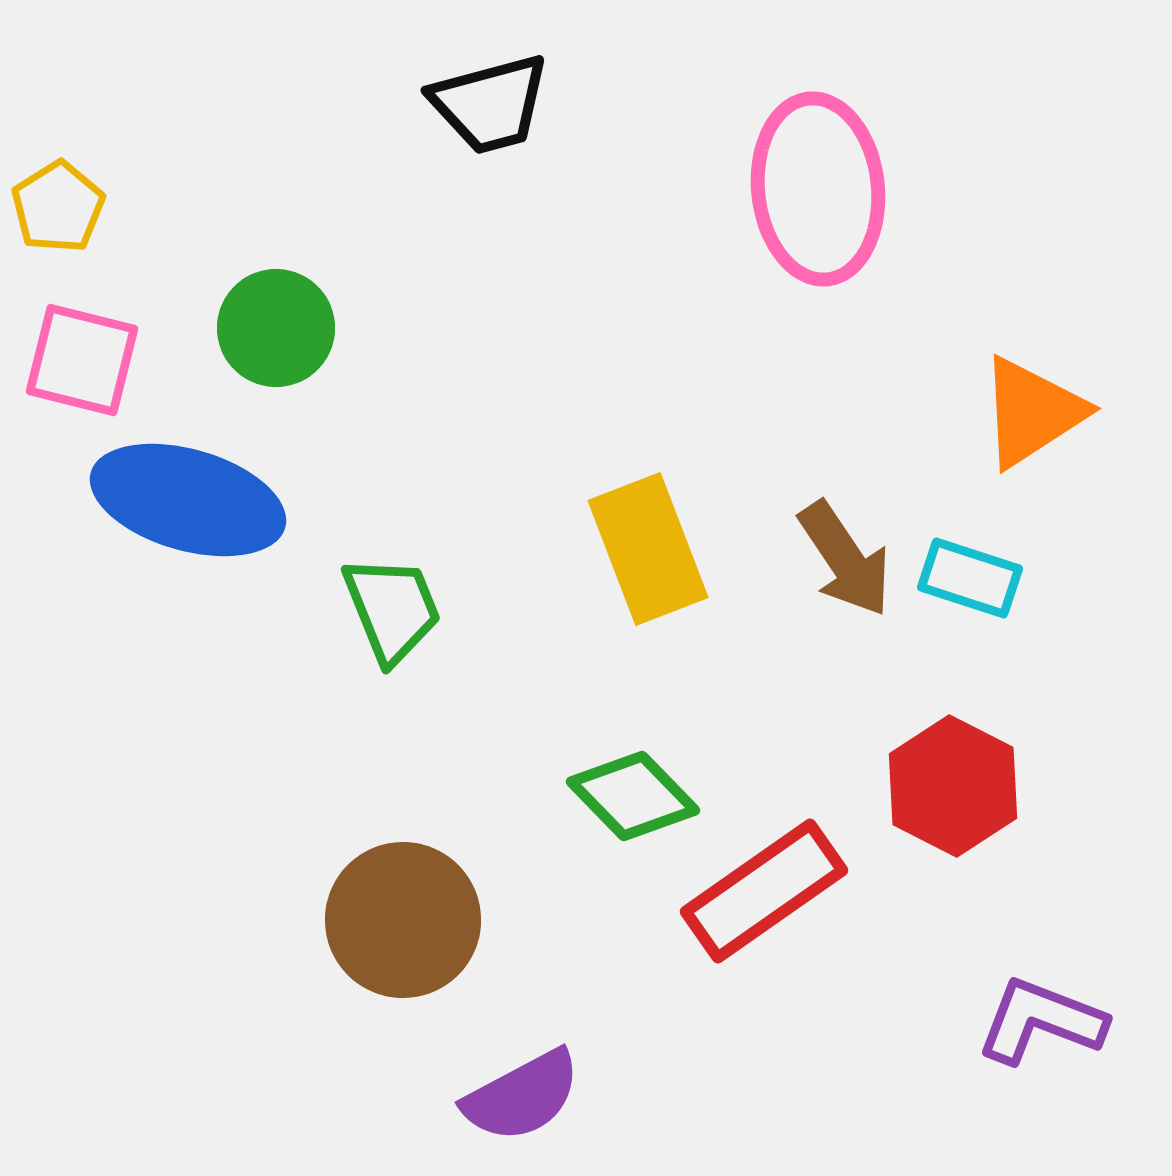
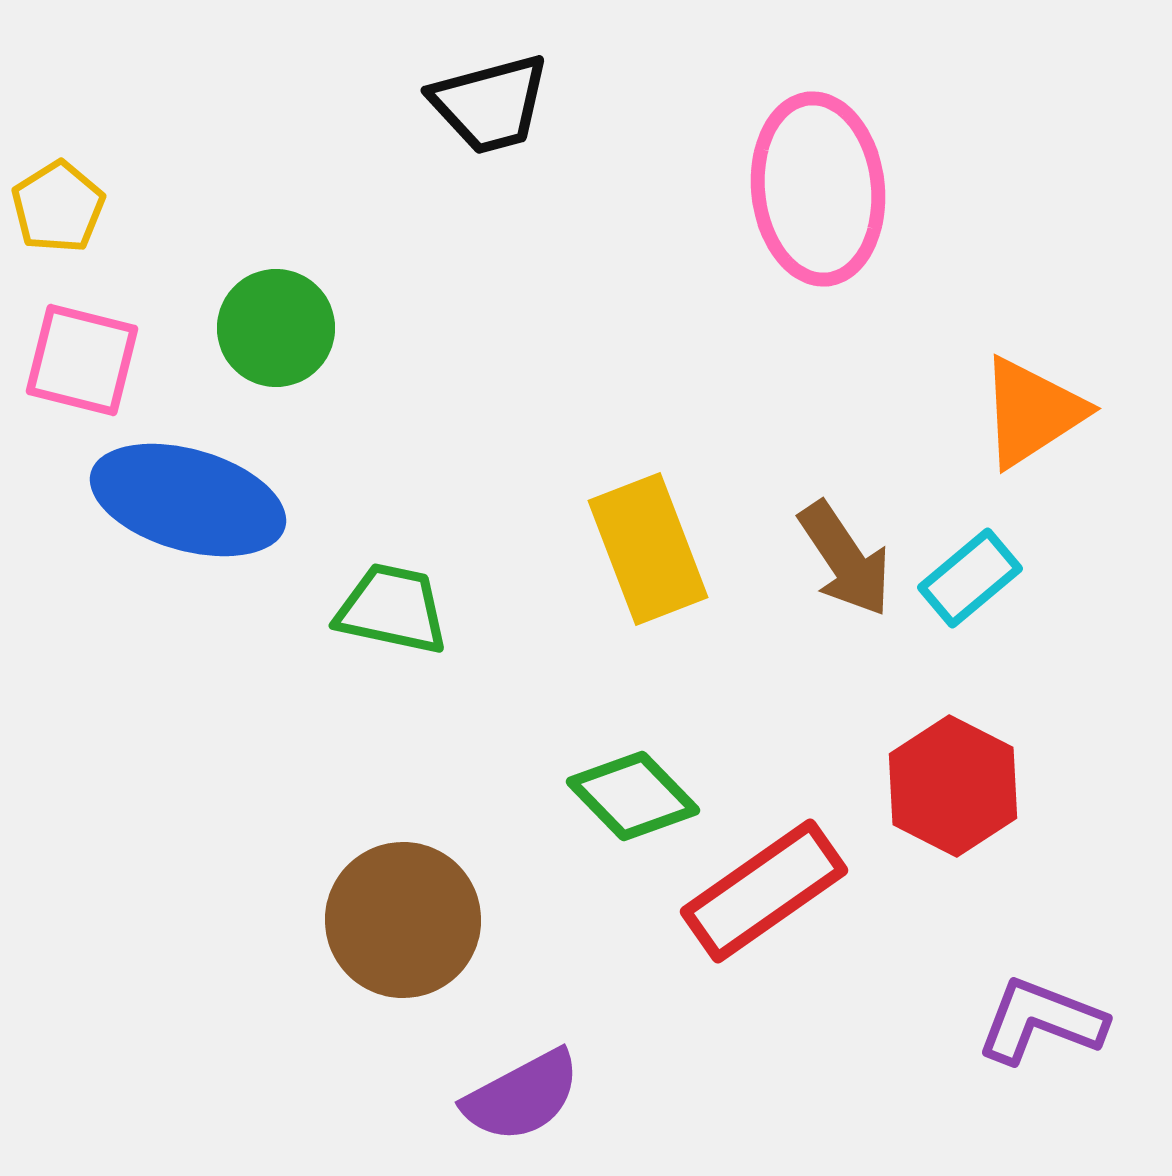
cyan rectangle: rotated 58 degrees counterclockwise
green trapezoid: rotated 56 degrees counterclockwise
